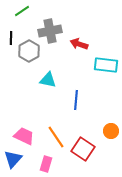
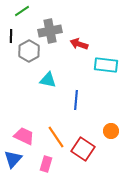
black line: moved 2 px up
